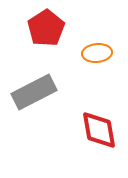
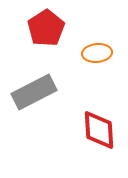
red diamond: rotated 6 degrees clockwise
